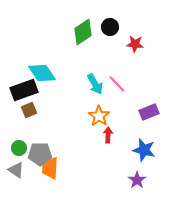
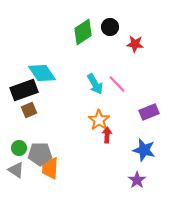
orange star: moved 4 px down
red arrow: moved 1 px left
